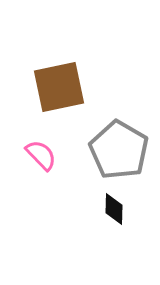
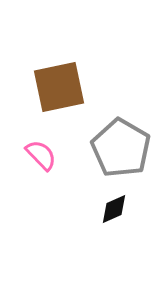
gray pentagon: moved 2 px right, 2 px up
black diamond: rotated 64 degrees clockwise
